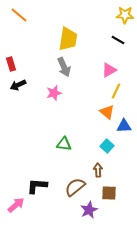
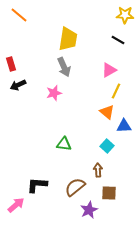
black L-shape: moved 1 px up
